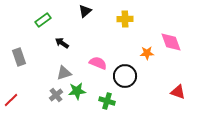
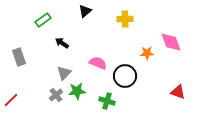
gray triangle: rotated 28 degrees counterclockwise
